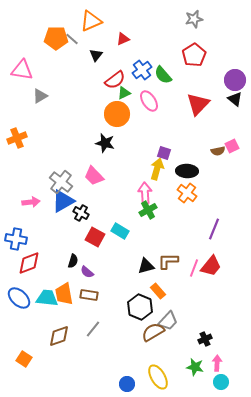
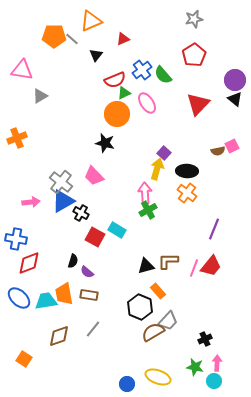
orange pentagon at (56, 38): moved 2 px left, 2 px up
red semicircle at (115, 80): rotated 15 degrees clockwise
pink ellipse at (149, 101): moved 2 px left, 2 px down
purple square at (164, 153): rotated 24 degrees clockwise
cyan rectangle at (120, 231): moved 3 px left, 1 px up
cyan trapezoid at (47, 298): moved 1 px left, 3 px down; rotated 15 degrees counterclockwise
yellow ellipse at (158, 377): rotated 40 degrees counterclockwise
cyan circle at (221, 382): moved 7 px left, 1 px up
